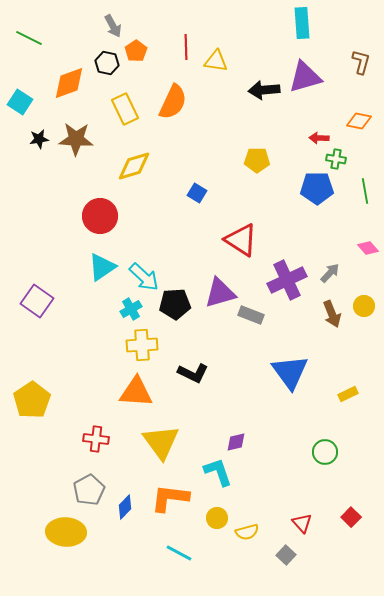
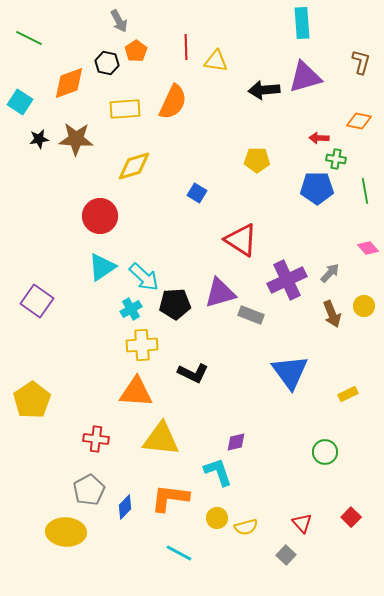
gray arrow at (113, 26): moved 6 px right, 5 px up
yellow rectangle at (125, 109): rotated 68 degrees counterclockwise
yellow triangle at (161, 442): moved 3 px up; rotated 48 degrees counterclockwise
yellow semicircle at (247, 532): moved 1 px left, 5 px up
